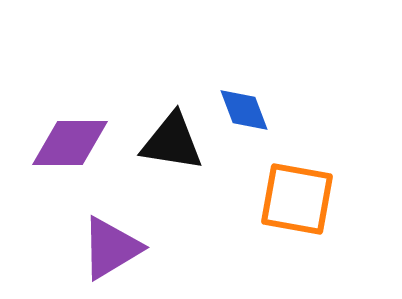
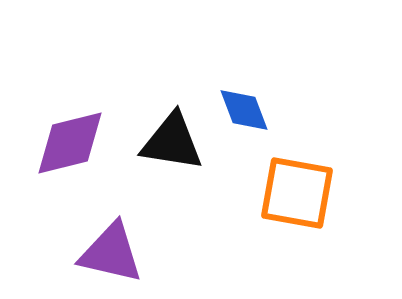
purple diamond: rotated 14 degrees counterclockwise
orange square: moved 6 px up
purple triangle: moved 5 px down; rotated 44 degrees clockwise
